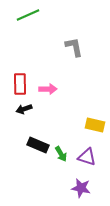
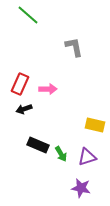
green line: rotated 65 degrees clockwise
red rectangle: rotated 25 degrees clockwise
purple triangle: rotated 36 degrees counterclockwise
